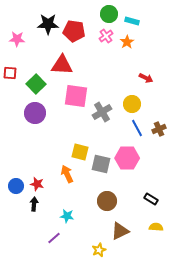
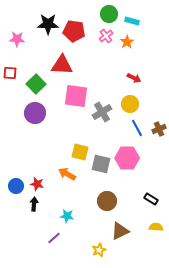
red arrow: moved 12 px left
yellow circle: moved 2 px left
orange arrow: rotated 36 degrees counterclockwise
